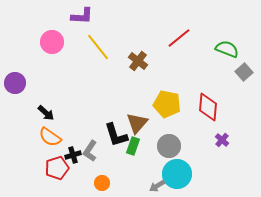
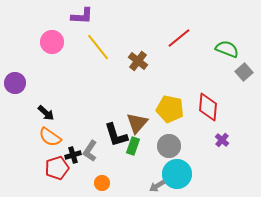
yellow pentagon: moved 3 px right, 5 px down
